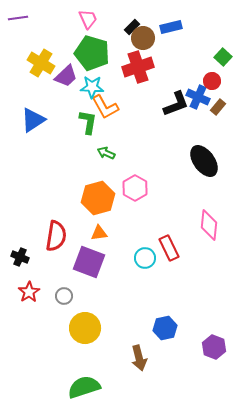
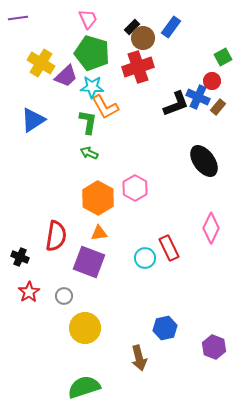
blue rectangle: rotated 40 degrees counterclockwise
green square: rotated 18 degrees clockwise
green arrow: moved 17 px left
orange hexagon: rotated 16 degrees counterclockwise
pink diamond: moved 2 px right, 3 px down; rotated 20 degrees clockwise
